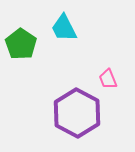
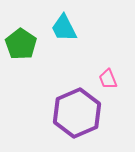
purple hexagon: rotated 9 degrees clockwise
